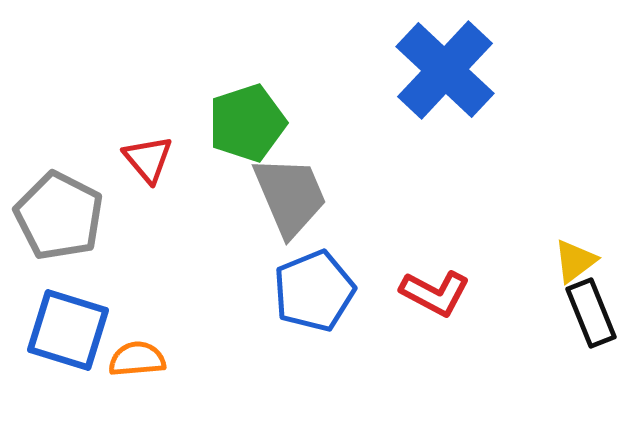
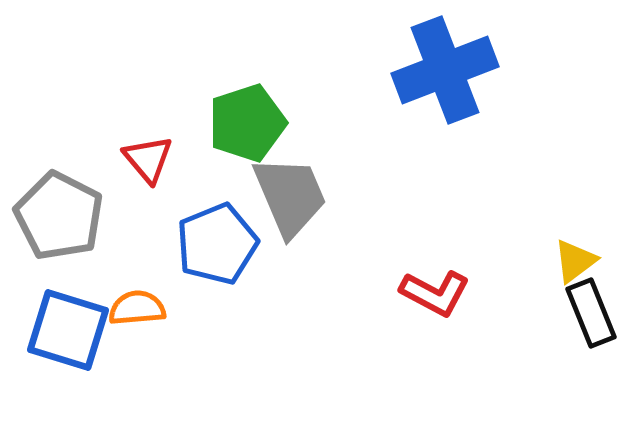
blue cross: rotated 26 degrees clockwise
blue pentagon: moved 97 px left, 47 px up
orange semicircle: moved 51 px up
